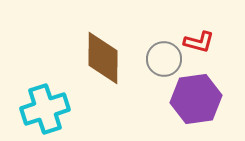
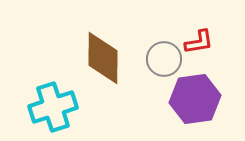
red L-shape: rotated 24 degrees counterclockwise
purple hexagon: moved 1 px left
cyan cross: moved 8 px right, 2 px up
